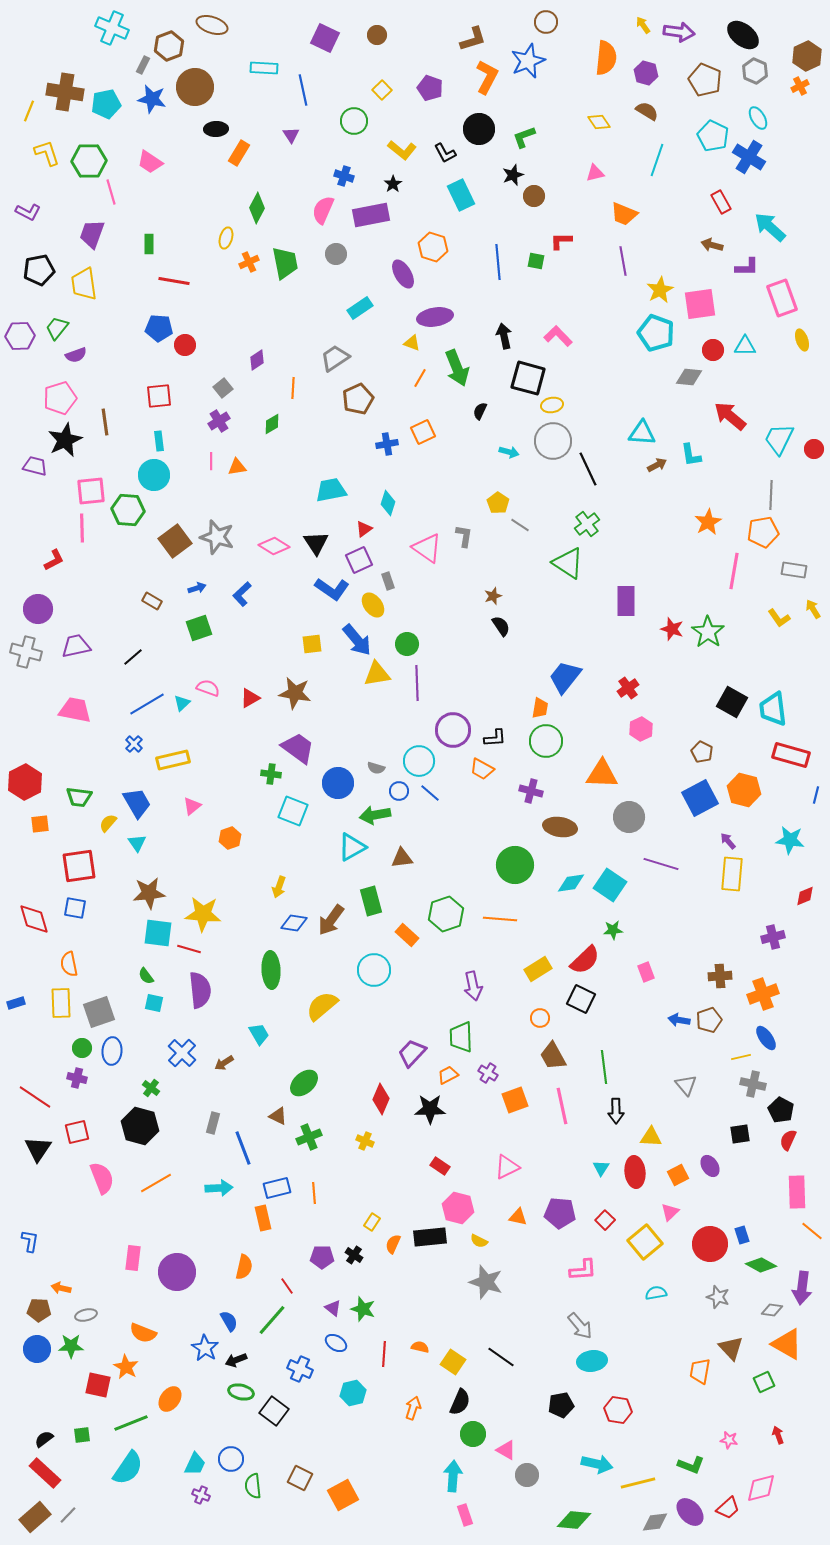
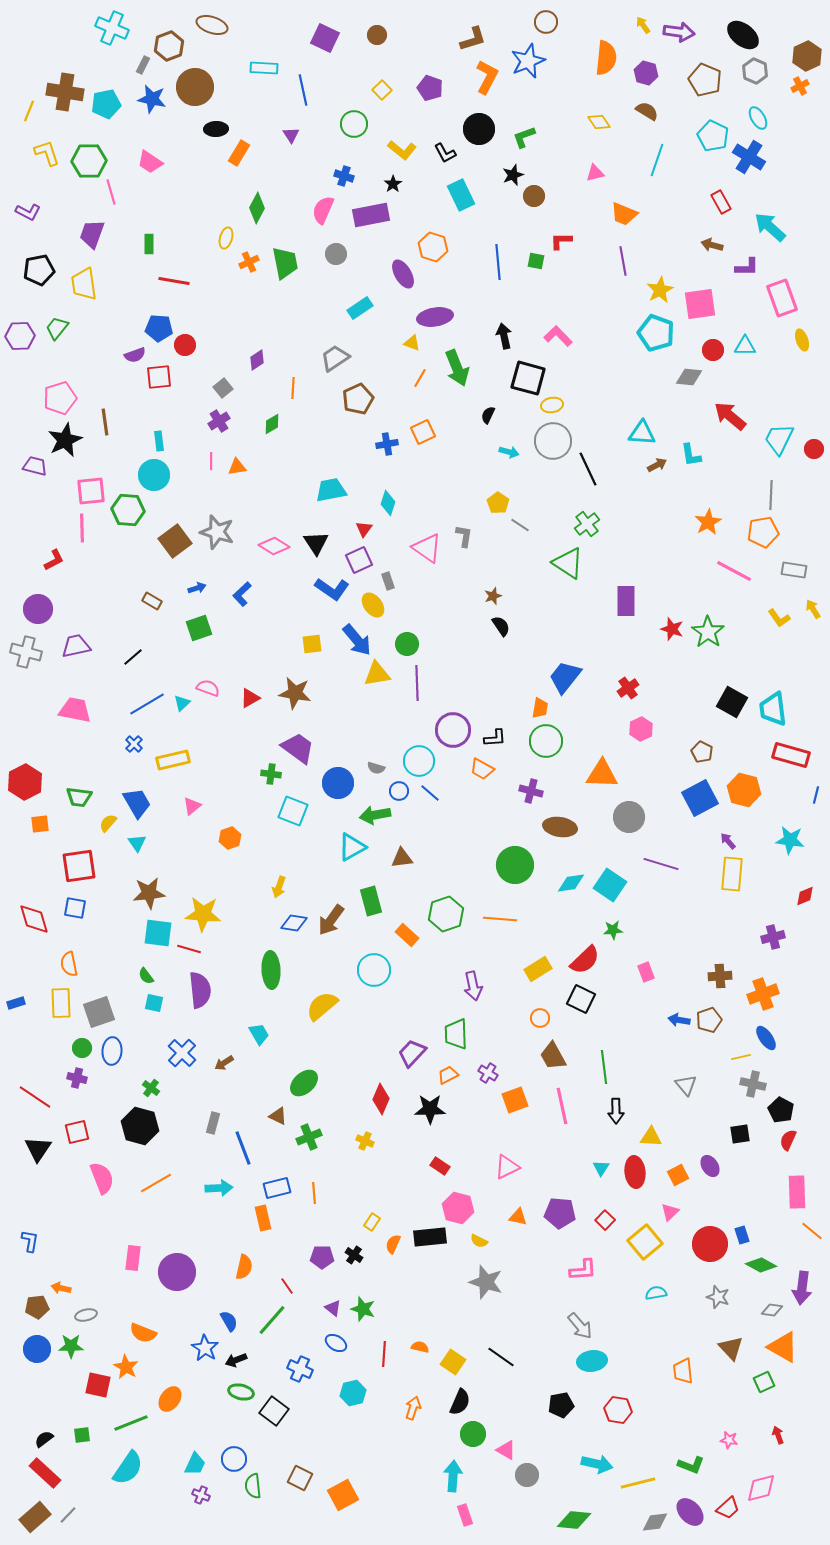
green circle at (354, 121): moved 3 px down
purple semicircle at (76, 355): moved 59 px right
red square at (159, 396): moved 19 px up
black semicircle at (480, 411): moved 8 px right, 4 px down
red triangle at (364, 529): rotated 18 degrees counterclockwise
gray star at (217, 537): moved 5 px up
pink line at (734, 571): rotated 72 degrees counterclockwise
green trapezoid at (461, 1037): moved 5 px left, 3 px up
brown pentagon at (39, 1310): moved 2 px left, 3 px up; rotated 10 degrees counterclockwise
orange triangle at (787, 1344): moved 4 px left, 3 px down
orange trapezoid at (700, 1371): moved 17 px left; rotated 16 degrees counterclockwise
blue circle at (231, 1459): moved 3 px right
